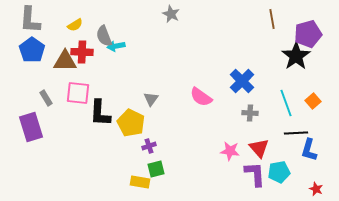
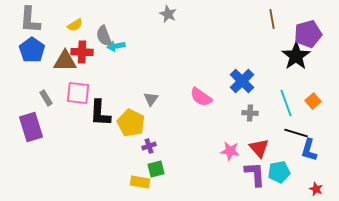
gray star: moved 3 px left
black line: rotated 20 degrees clockwise
